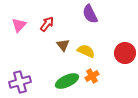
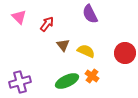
pink triangle: moved 8 px up; rotated 28 degrees counterclockwise
orange cross: rotated 24 degrees counterclockwise
